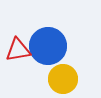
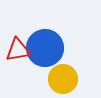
blue circle: moved 3 px left, 2 px down
